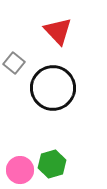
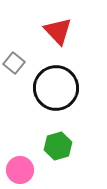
black circle: moved 3 px right
green hexagon: moved 6 px right, 18 px up
